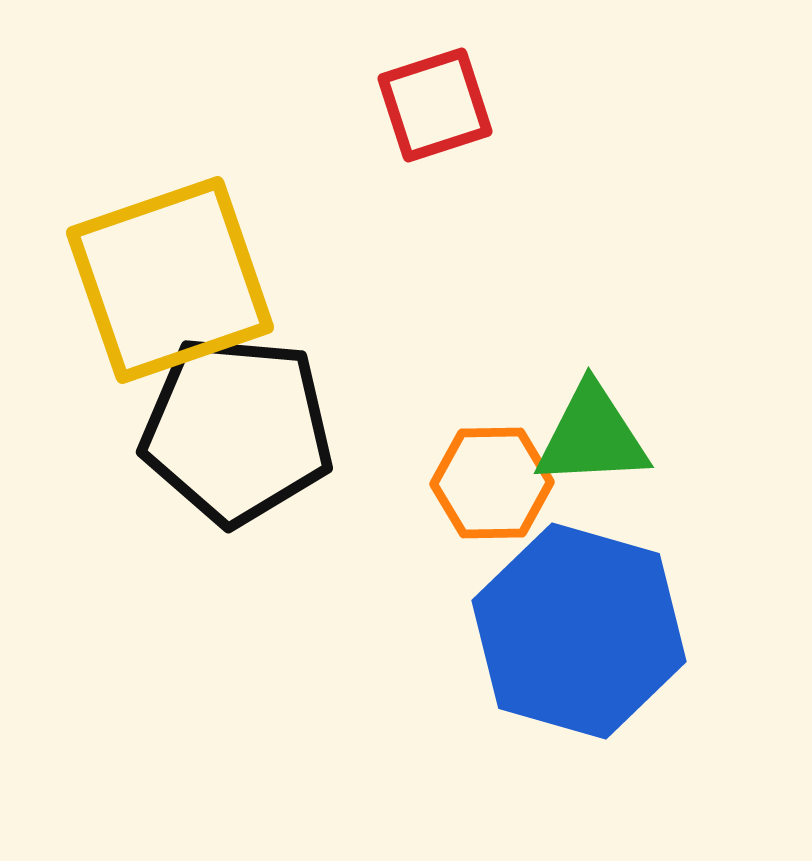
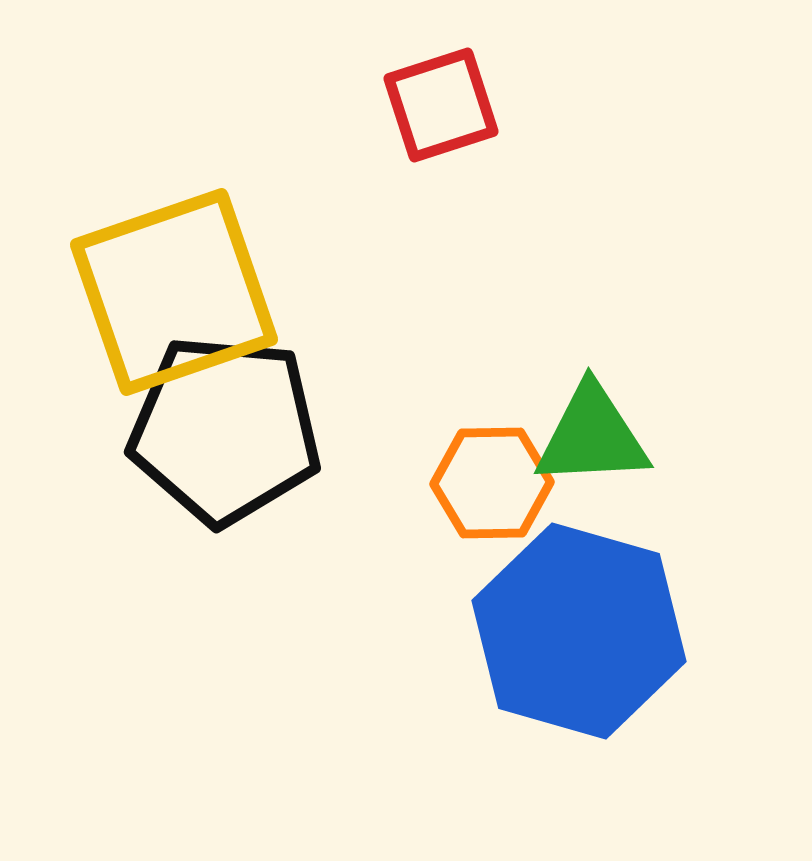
red square: moved 6 px right
yellow square: moved 4 px right, 12 px down
black pentagon: moved 12 px left
